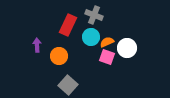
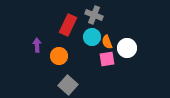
cyan circle: moved 1 px right
orange semicircle: rotated 88 degrees counterclockwise
pink square: moved 2 px down; rotated 28 degrees counterclockwise
